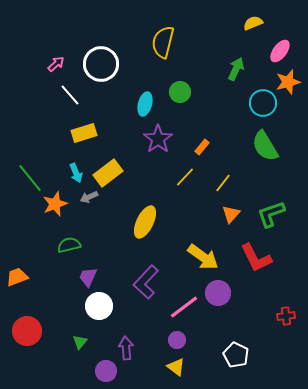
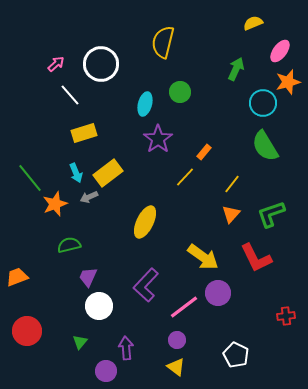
orange rectangle at (202, 147): moved 2 px right, 5 px down
yellow line at (223, 183): moved 9 px right, 1 px down
purple L-shape at (146, 282): moved 3 px down
